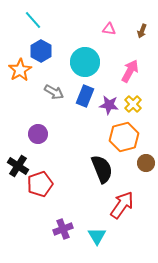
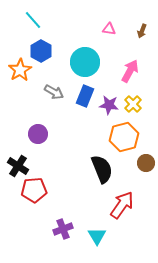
red pentagon: moved 6 px left, 6 px down; rotated 15 degrees clockwise
